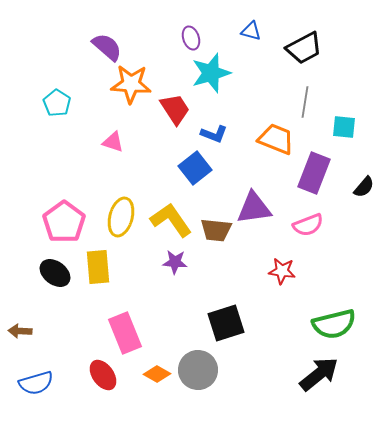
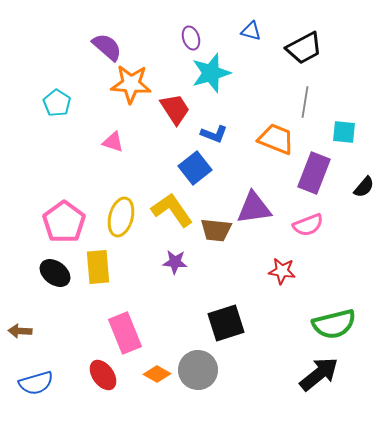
cyan square: moved 5 px down
yellow L-shape: moved 1 px right, 10 px up
